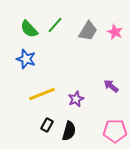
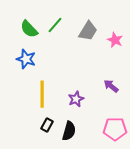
pink star: moved 8 px down
yellow line: rotated 68 degrees counterclockwise
pink pentagon: moved 2 px up
